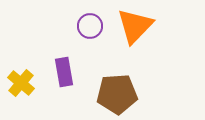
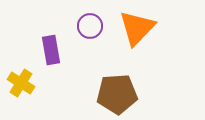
orange triangle: moved 2 px right, 2 px down
purple rectangle: moved 13 px left, 22 px up
yellow cross: rotated 8 degrees counterclockwise
